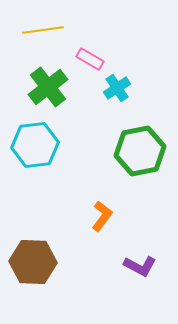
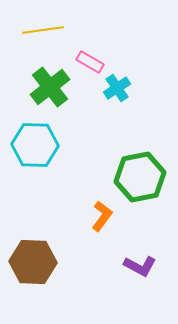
pink rectangle: moved 3 px down
green cross: moved 2 px right
cyan hexagon: rotated 9 degrees clockwise
green hexagon: moved 26 px down
